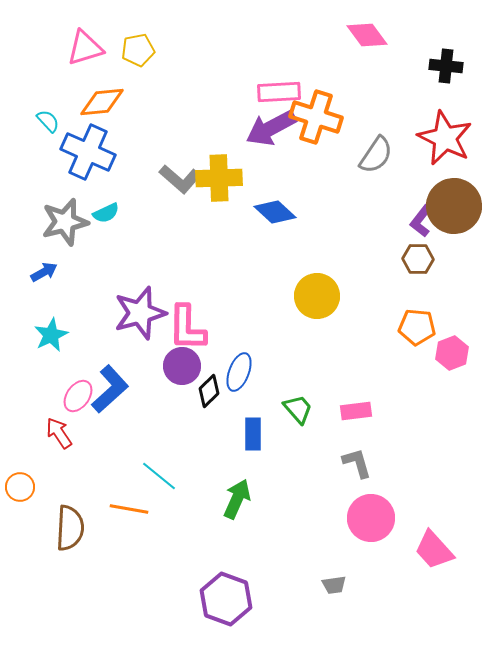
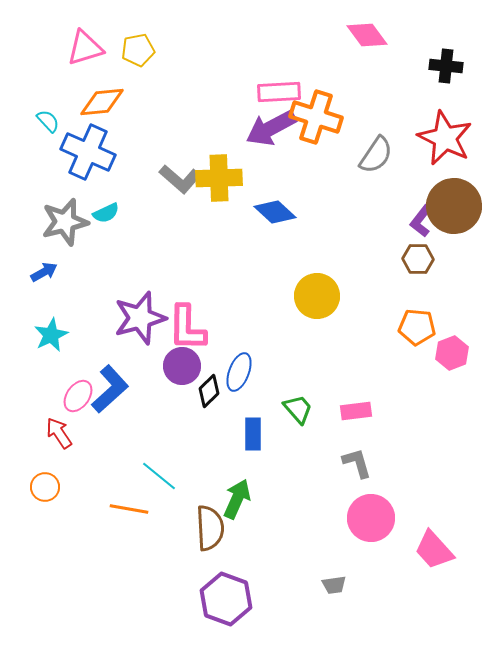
purple star at (140, 313): moved 5 px down
orange circle at (20, 487): moved 25 px right
brown semicircle at (70, 528): moved 140 px right; rotated 6 degrees counterclockwise
